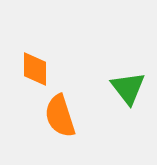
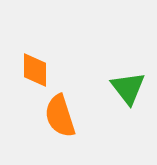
orange diamond: moved 1 px down
